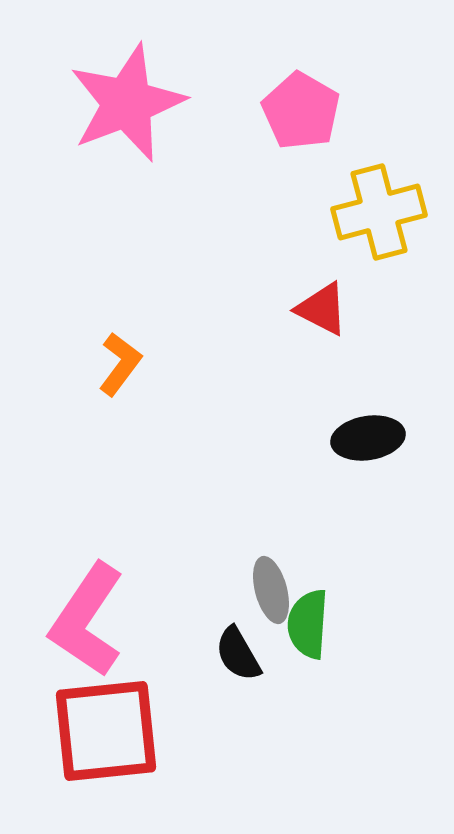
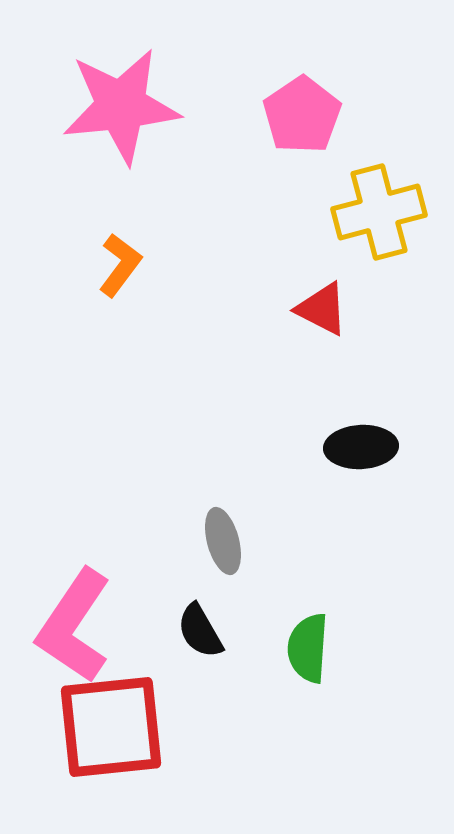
pink star: moved 6 px left, 3 px down; rotated 15 degrees clockwise
pink pentagon: moved 1 px right, 4 px down; rotated 8 degrees clockwise
orange L-shape: moved 99 px up
black ellipse: moved 7 px left, 9 px down; rotated 6 degrees clockwise
gray ellipse: moved 48 px left, 49 px up
pink L-shape: moved 13 px left, 6 px down
green semicircle: moved 24 px down
black semicircle: moved 38 px left, 23 px up
red square: moved 5 px right, 4 px up
